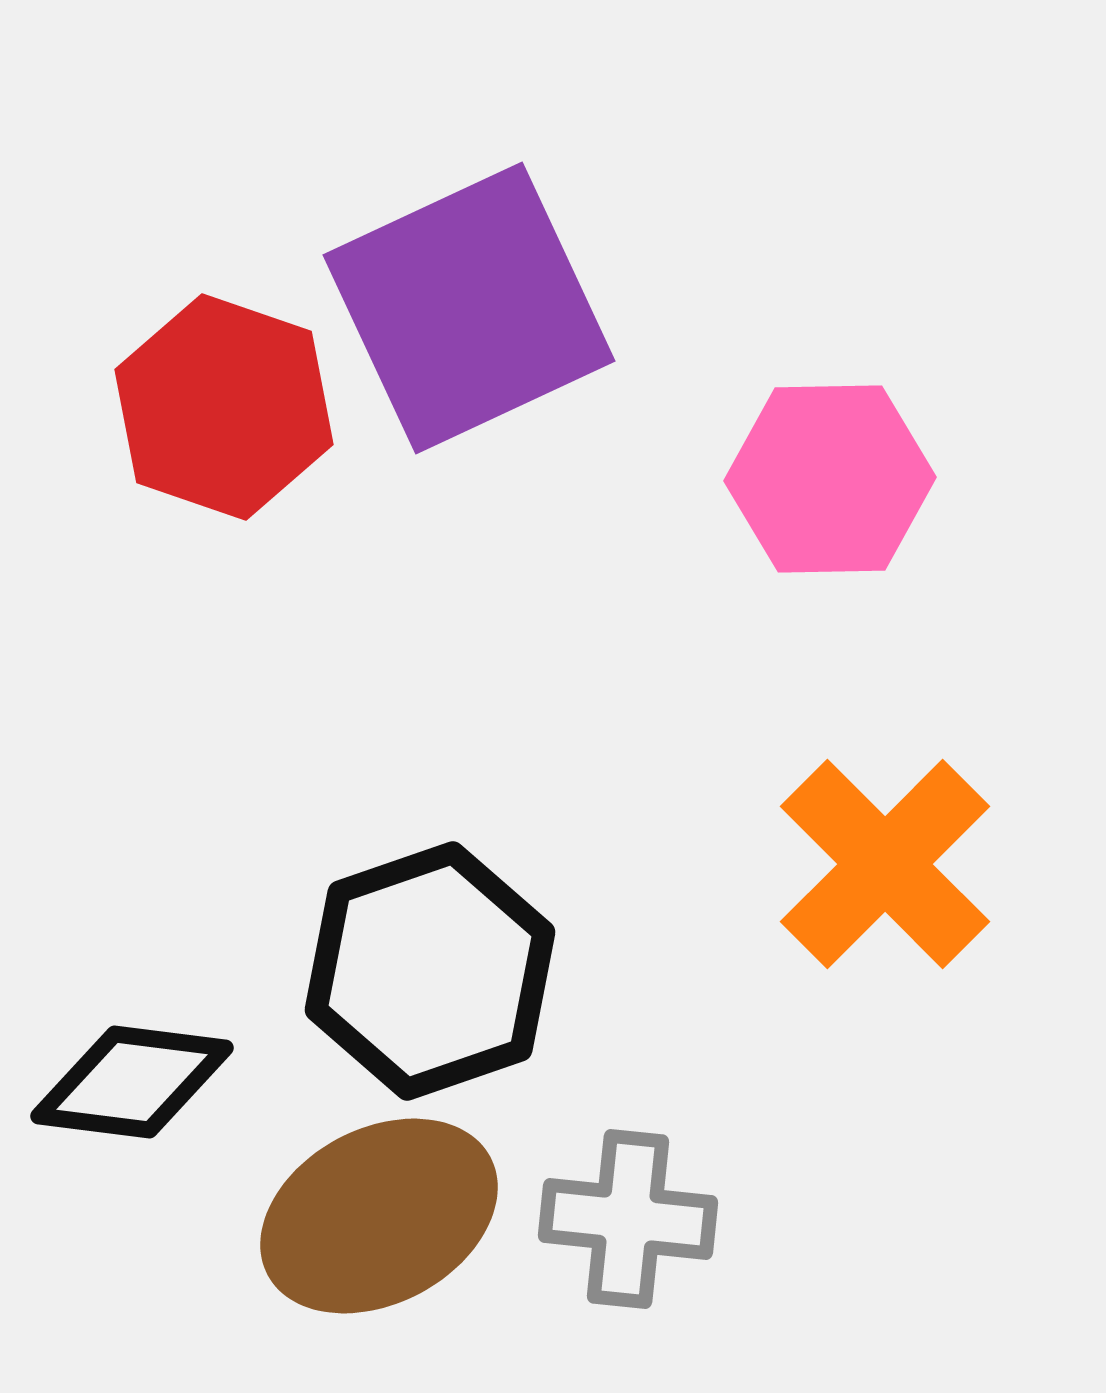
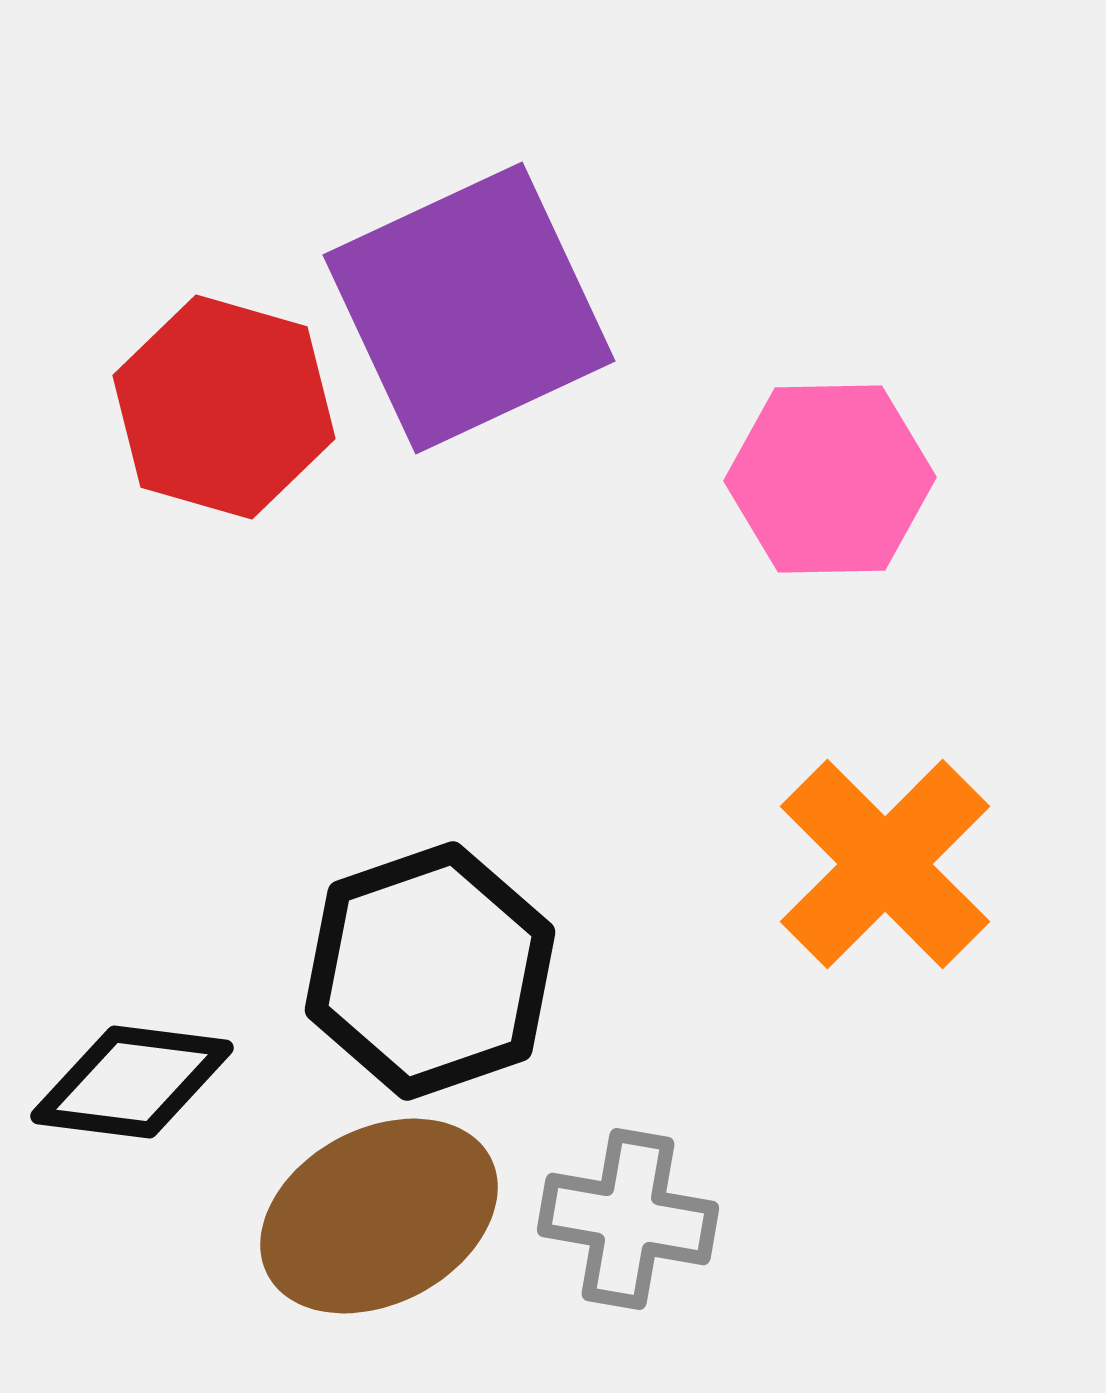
red hexagon: rotated 3 degrees counterclockwise
gray cross: rotated 4 degrees clockwise
